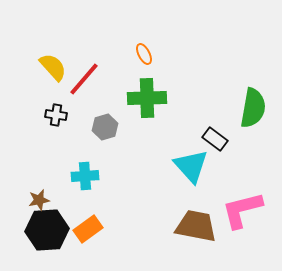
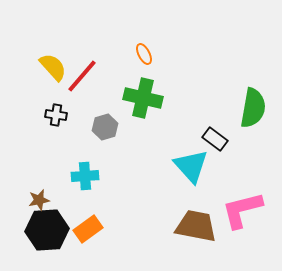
red line: moved 2 px left, 3 px up
green cross: moved 4 px left; rotated 15 degrees clockwise
